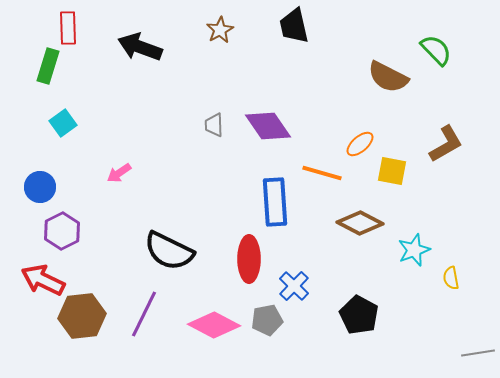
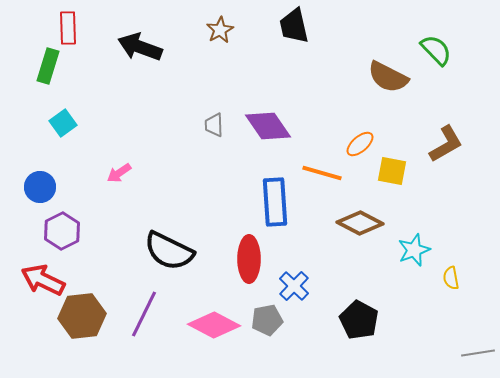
black pentagon: moved 5 px down
